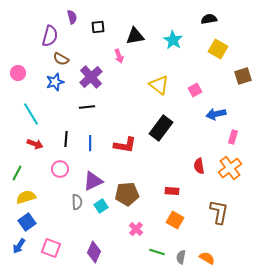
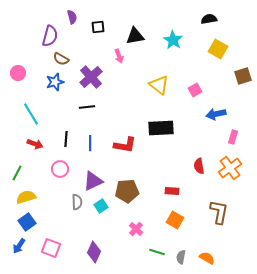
black rectangle at (161, 128): rotated 50 degrees clockwise
brown pentagon at (127, 194): moved 3 px up
